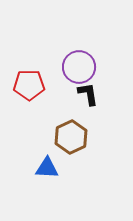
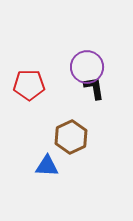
purple circle: moved 8 px right
black L-shape: moved 6 px right, 6 px up
blue triangle: moved 2 px up
